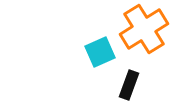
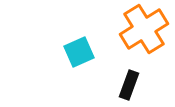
cyan square: moved 21 px left
